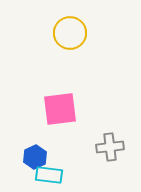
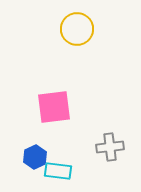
yellow circle: moved 7 px right, 4 px up
pink square: moved 6 px left, 2 px up
cyan rectangle: moved 9 px right, 4 px up
